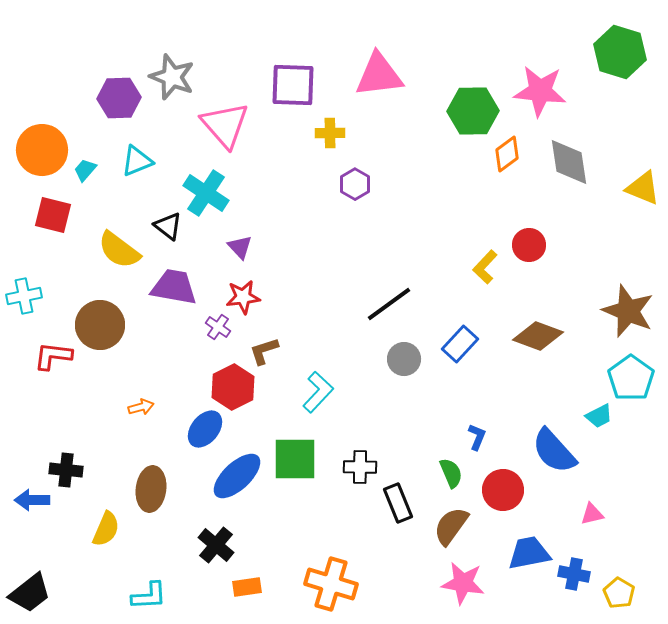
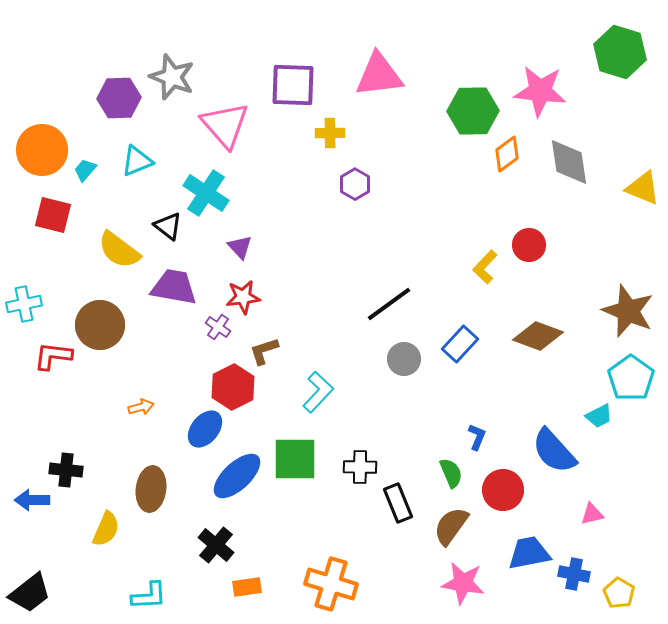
cyan cross at (24, 296): moved 8 px down
